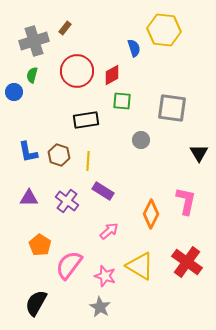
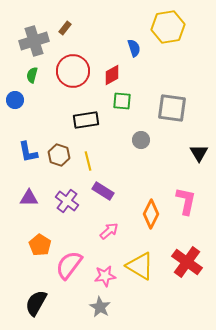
yellow hexagon: moved 4 px right, 3 px up; rotated 16 degrees counterclockwise
red circle: moved 4 px left
blue circle: moved 1 px right, 8 px down
yellow line: rotated 18 degrees counterclockwise
pink star: rotated 25 degrees counterclockwise
